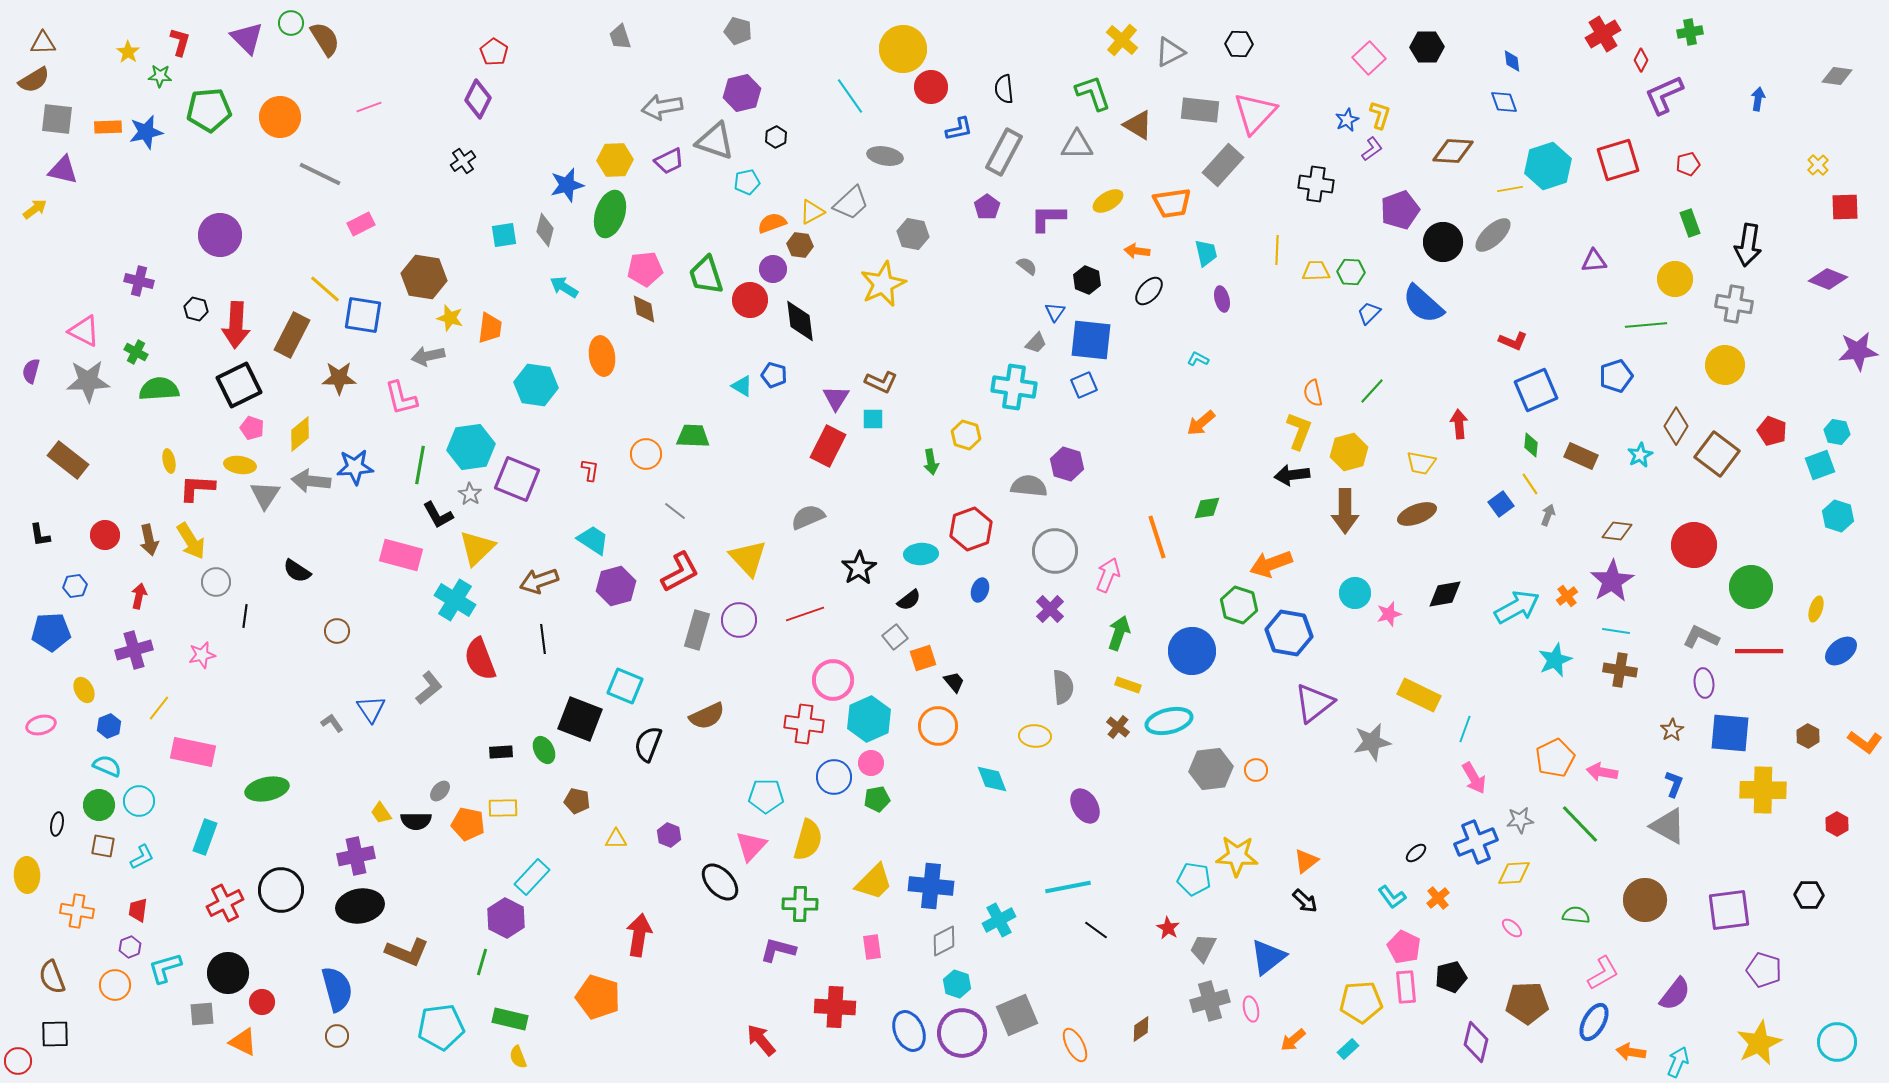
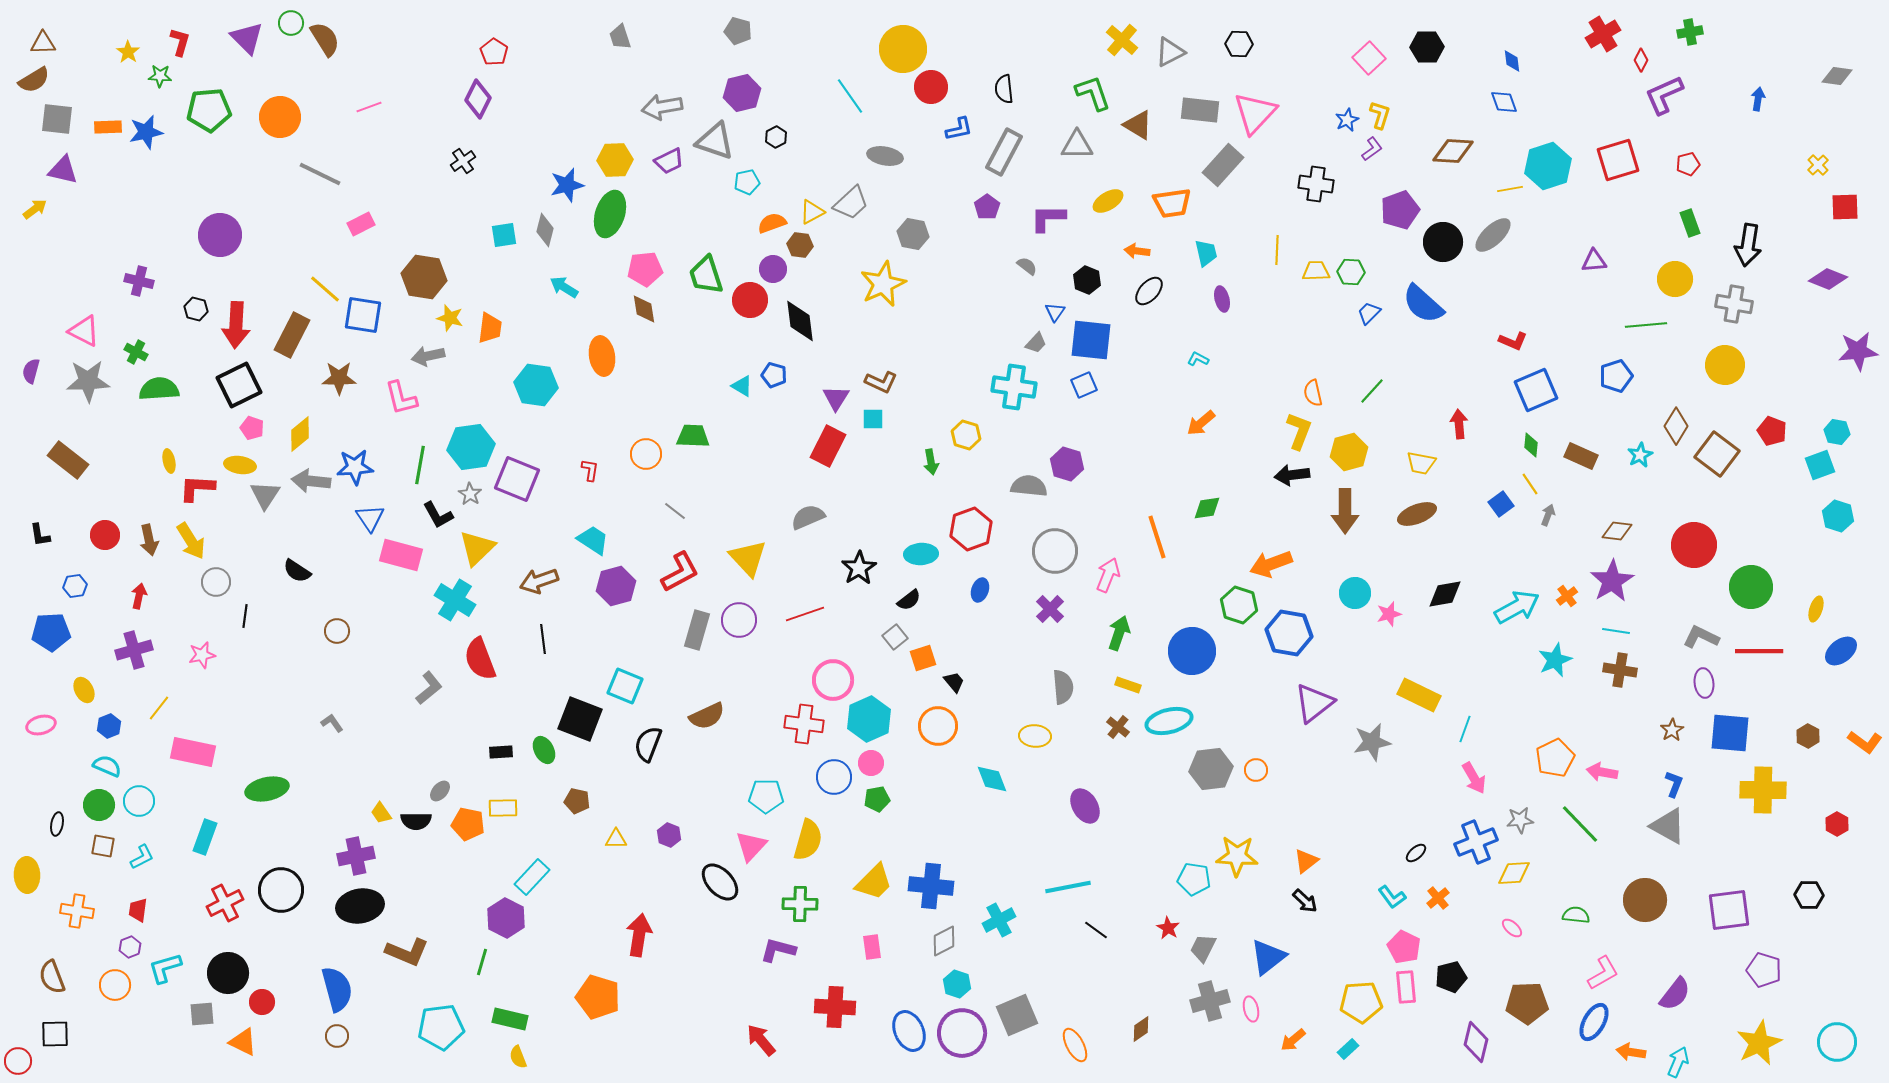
blue triangle at (371, 709): moved 1 px left, 191 px up
